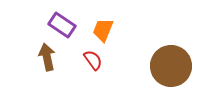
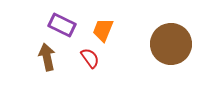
purple rectangle: rotated 8 degrees counterclockwise
red semicircle: moved 3 px left, 2 px up
brown circle: moved 22 px up
